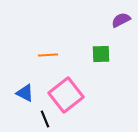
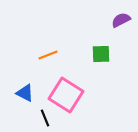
orange line: rotated 18 degrees counterclockwise
pink square: rotated 20 degrees counterclockwise
black line: moved 1 px up
